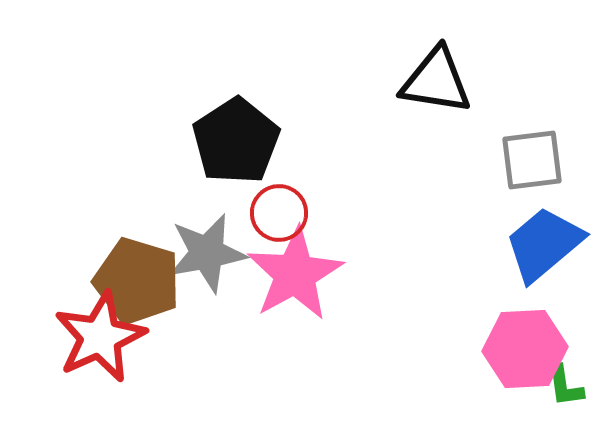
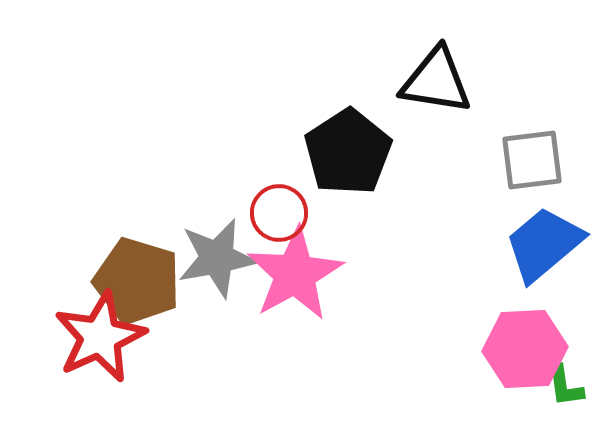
black pentagon: moved 112 px right, 11 px down
gray star: moved 10 px right, 5 px down
